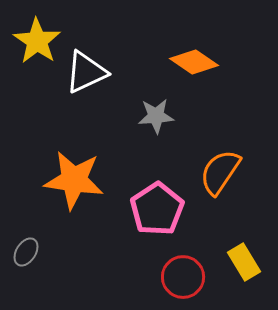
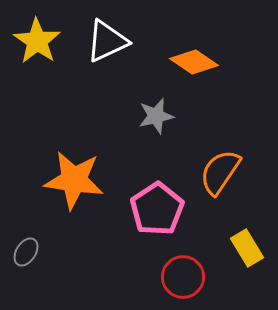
white triangle: moved 21 px right, 31 px up
gray star: rotated 9 degrees counterclockwise
yellow rectangle: moved 3 px right, 14 px up
